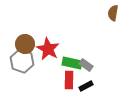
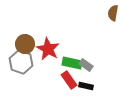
gray hexagon: moved 1 px left, 1 px down
red rectangle: rotated 36 degrees counterclockwise
black rectangle: rotated 40 degrees clockwise
